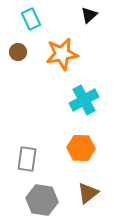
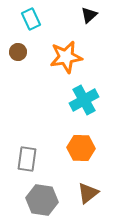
orange star: moved 4 px right, 3 px down
